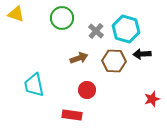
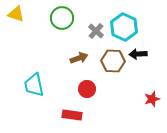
cyan hexagon: moved 2 px left, 2 px up; rotated 8 degrees clockwise
black arrow: moved 4 px left
brown hexagon: moved 1 px left
red circle: moved 1 px up
